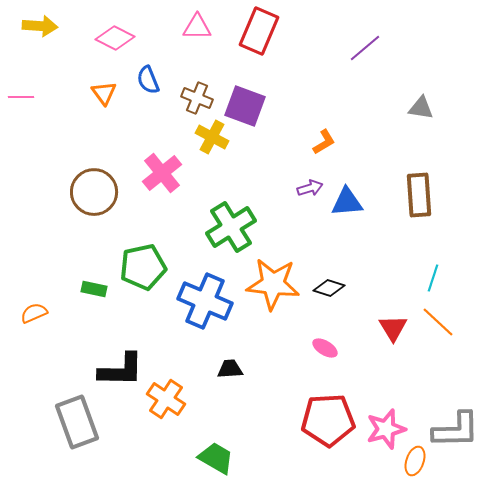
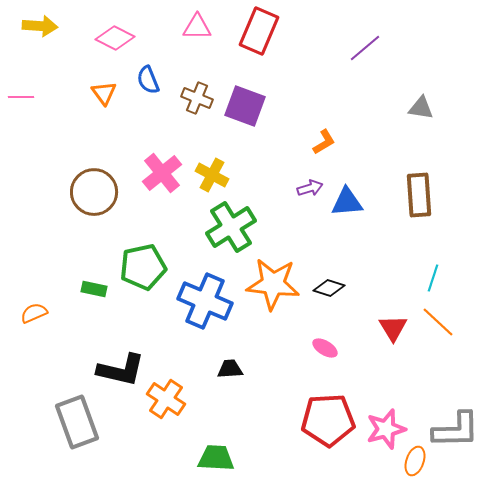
yellow cross: moved 38 px down
black L-shape: rotated 12 degrees clockwise
green trapezoid: rotated 27 degrees counterclockwise
